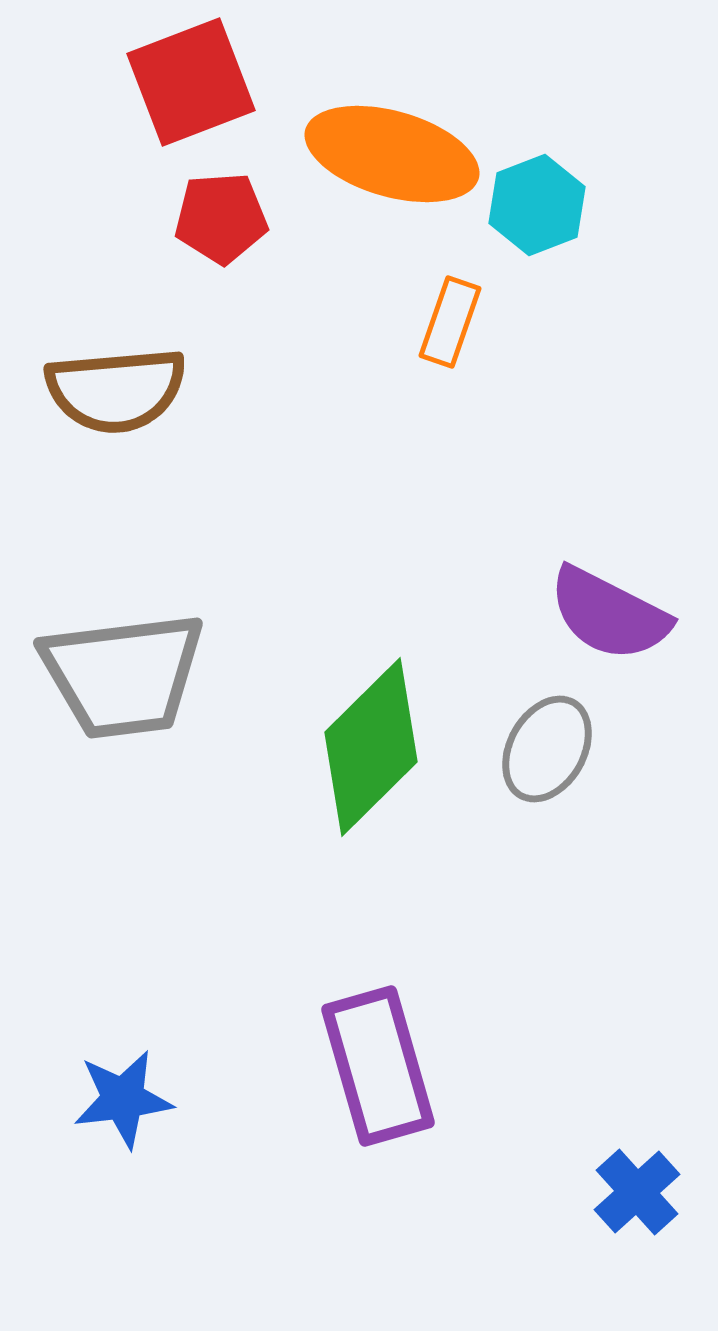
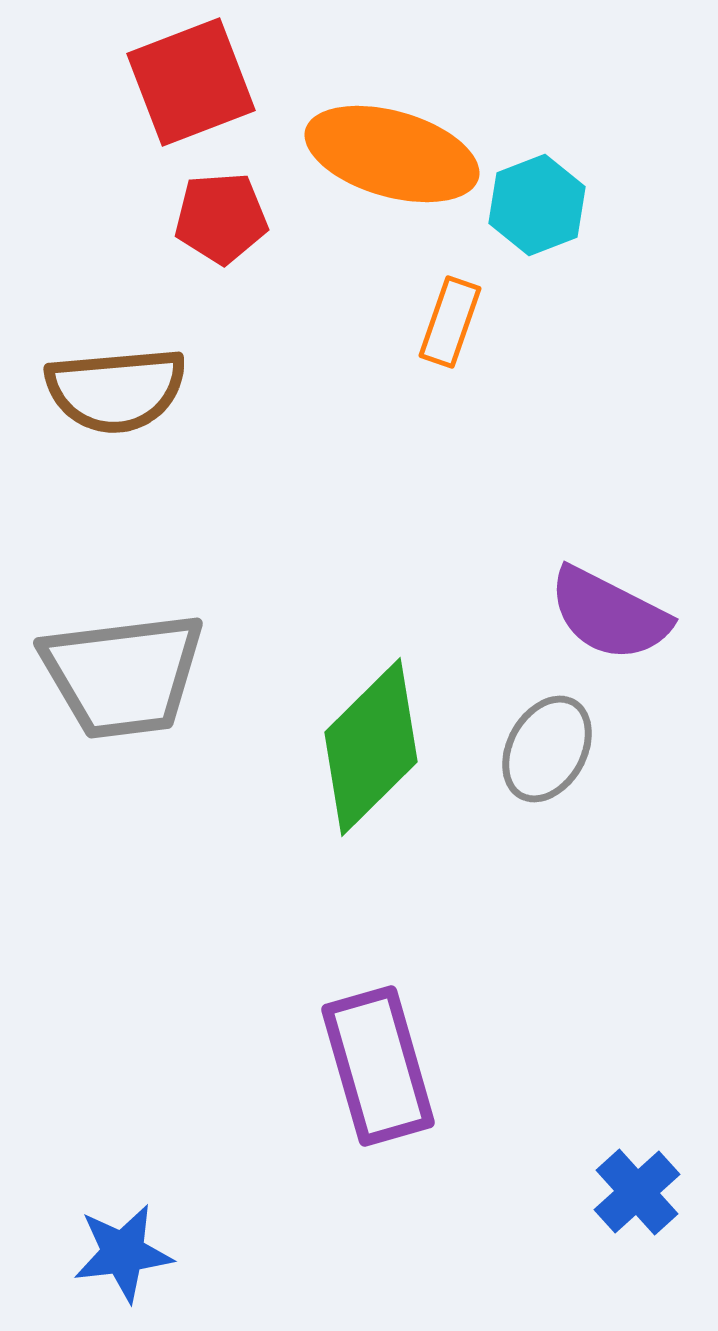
blue star: moved 154 px down
